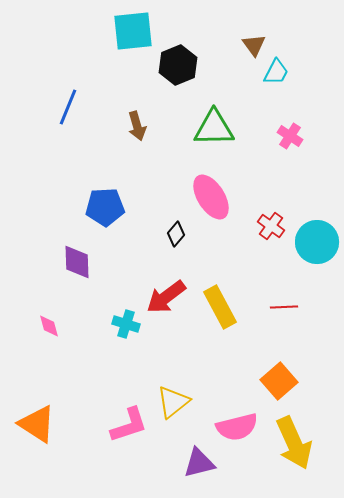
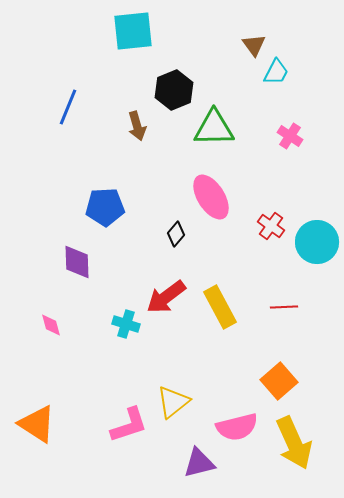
black hexagon: moved 4 px left, 25 px down
pink diamond: moved 2 px right, 1 px up
